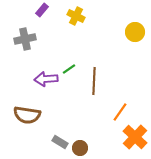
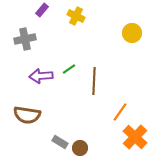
yellow circle: moved 3 px left, 1 px down
purple arrow: moved 5 px left, 3 px up
